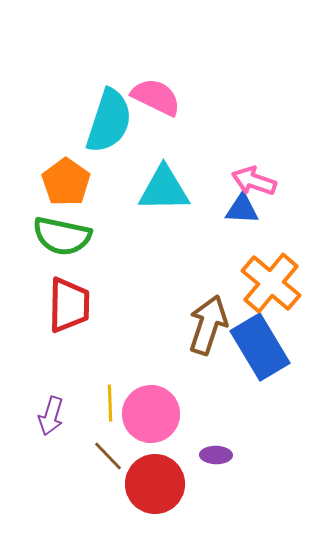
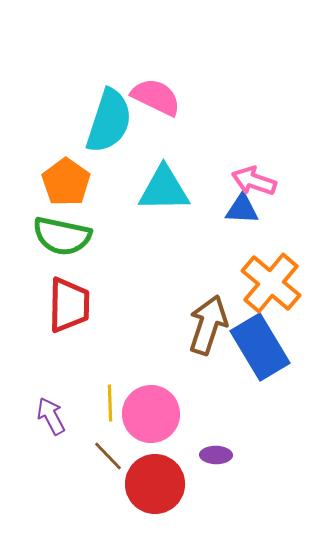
purple arrow: rotated 135 degrees clockwise
